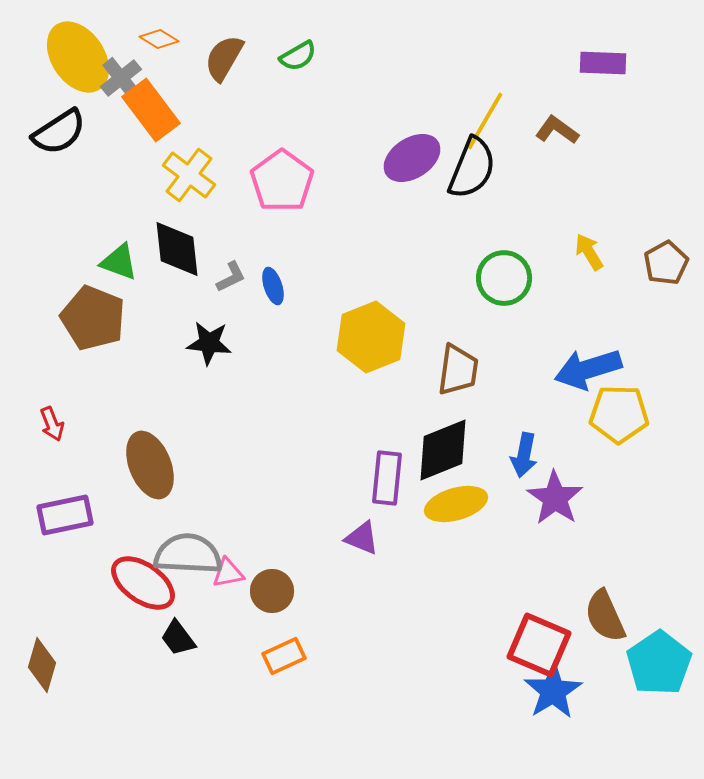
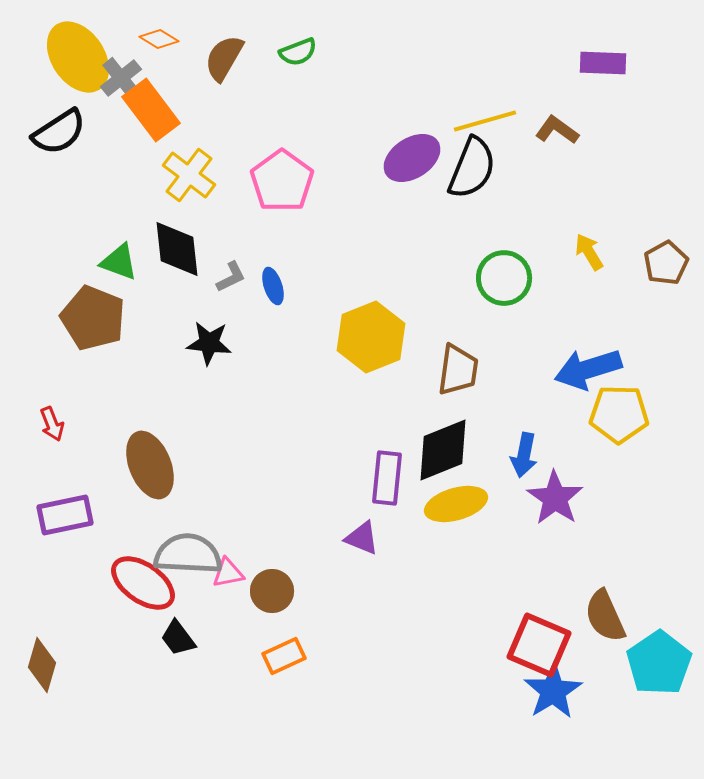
green semicircle at (298, 56): moved 4 px up; rotated 9 degrees clockwise
yellow line at (485, 121): rotated 44 degrees clockwise
